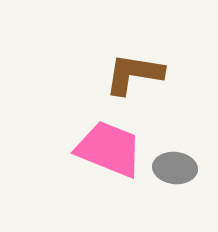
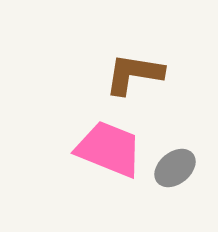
gray ellipse: rotated 45 degrees counterclockwise
